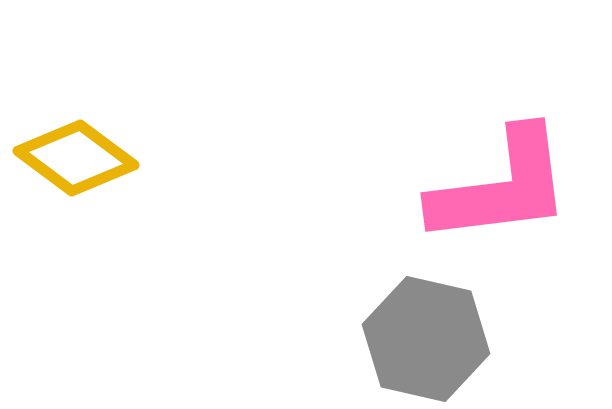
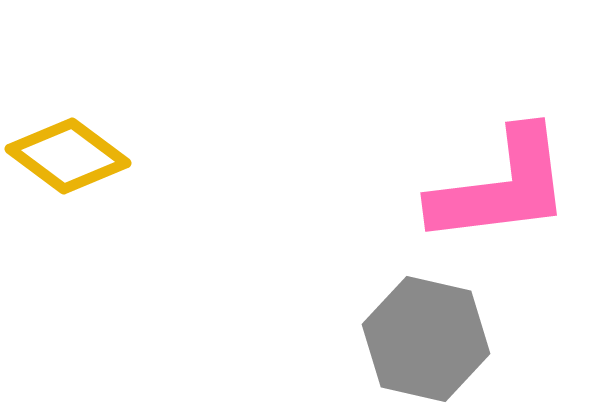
yellow diamond: moved 8 px left, 2 px up
